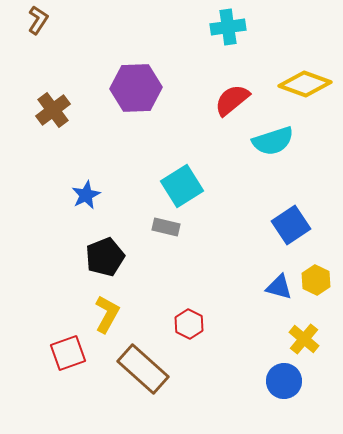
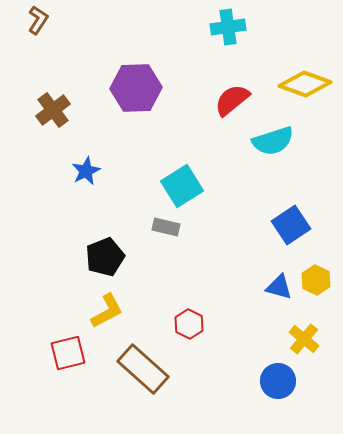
blue star: moved 24 px up
yellow L-shape: moved 3 px up; rotated 33 degrees clockwise
red square: rotated 6 degrees clockwise
blue circle: moved 6 px left
